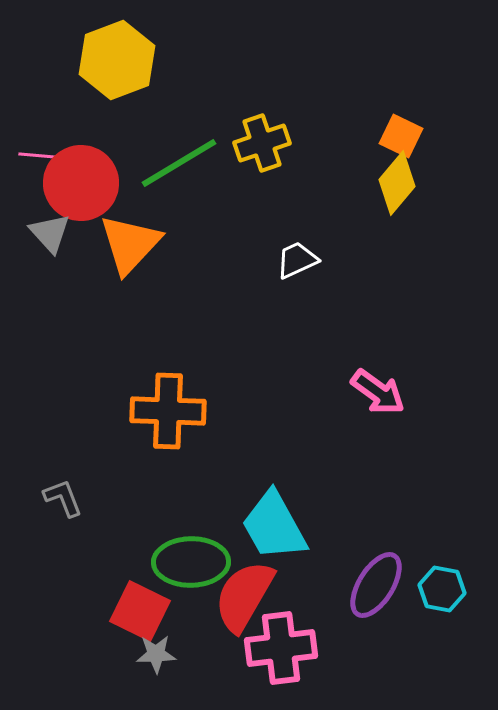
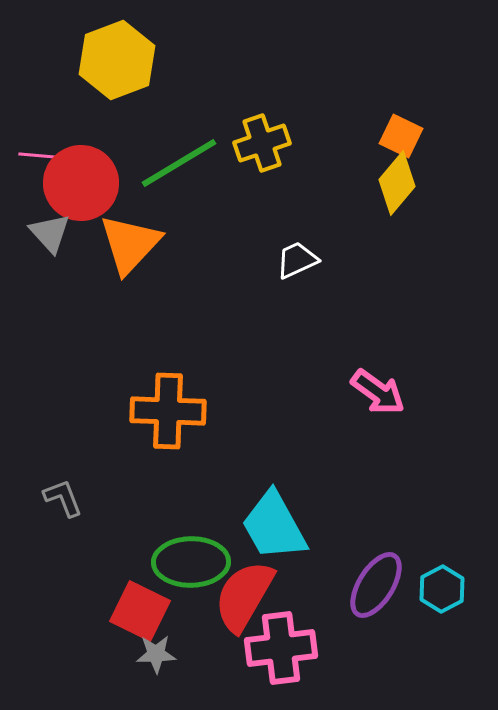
cyan hexagon: rotated 21 degrees clockwise
